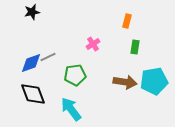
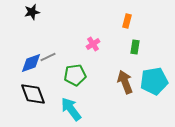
brown arrow: rotated 120 degrees counterclockwise
